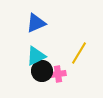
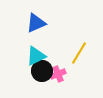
pink cross: rotated 14 degrees counterclockwise
